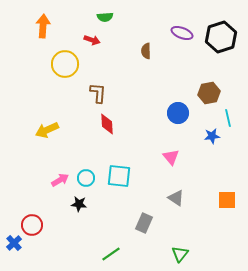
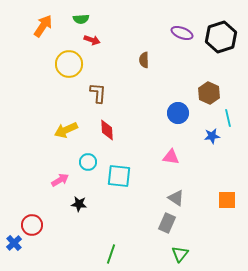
green semicircle: moved 24 px left, 2 px down
orange arrow: rotated 30 degrees clockwise
brown semicircle: moved 2 px left, 9 px down
yellow circle: moved 4 px right
brown hexagon: rotated 25 degrees counterclockwise
red diamond: moved 6 px down
yellow arrow: moved 19 px right
pink triangle: rotated 42 degrees counterclockwise
cyan circle: moved 2 px right, 16 px up
gray rectangle: moved 23 px right
green line: rotated 36 degrees counterclockwise
